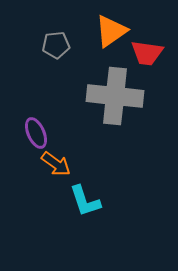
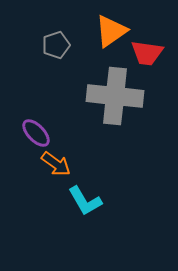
gray pentagon: rotated 12 degrees counterclockwise
purple ellipse: rotated 20 degrees counterclockwise
cyan L-shape: rotated 12 degrees counterclockwise
